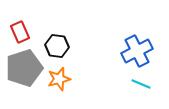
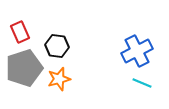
cyan line: moved 1 px right, 1 px up
